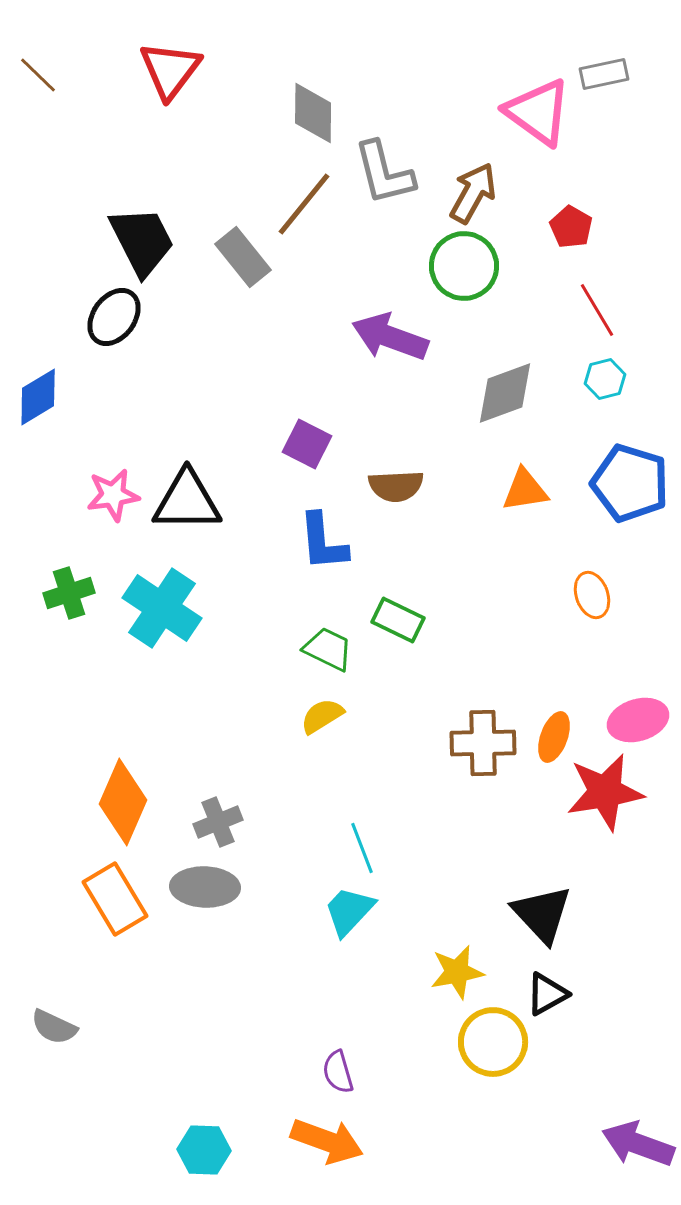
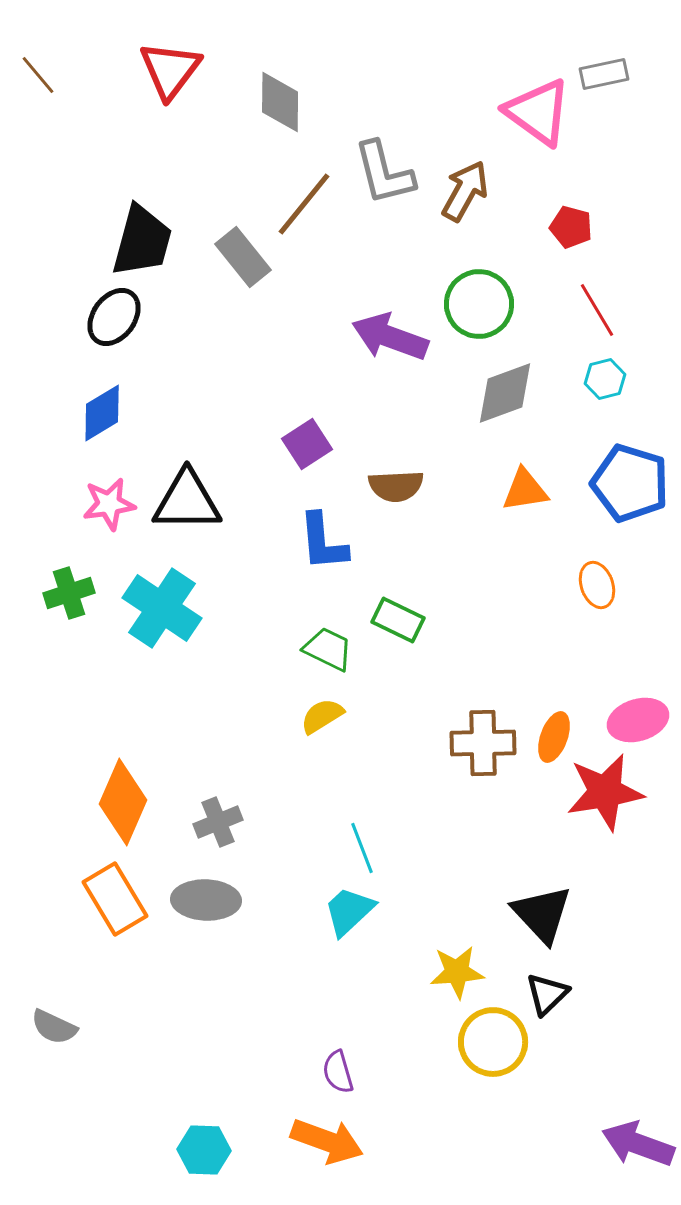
brown line at (38, 75): rotated 6 degrees clockwise
gray diamond at (313, 113): moved 33 px left, 11 px up
brown arrow at (473, 193): moved 8 px left, 2 px up
red pentagon at (571, 227): rotated 15 degrees counterclockwise
black trapezoid at (142, 241): rotated 42 degrees clockwise
green circle at (464, 266): moved 15 px right, 38 px down
blue diamond at (38, 397): moved 64 px right, 16 px down
purple square at (307, 444): rotated 30 degrees clockwise
pink star at (113, 495): moved 4 px left, 9 px down
orange ellipse at (592, 595): moved 5 px right, 10 px up
gray ellipse at (205, 887): moved 1 px right, 13 px down
cyan trapezoid at (349, 911): rotated 4 degrees clockwise
yellow star at (457, 972): rotated 6 degrees clockwise
black triangle at (547, 994): rotated 15 degrees counterclockwise
